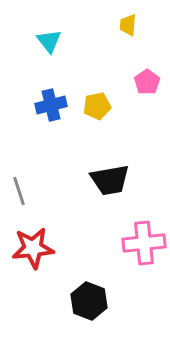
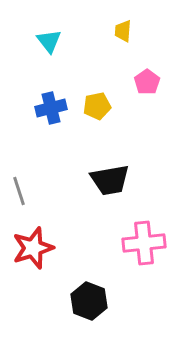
yellow trapezoid: moved 5 px left, 6 px down
blue cross: moved 3 px down
red star: rotated 12 degrees counterclockwise
